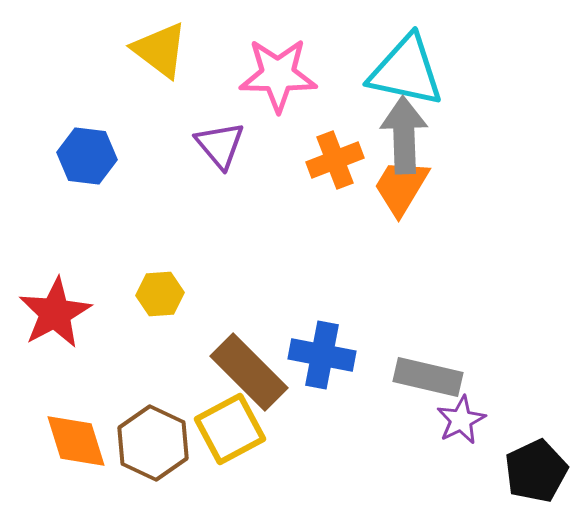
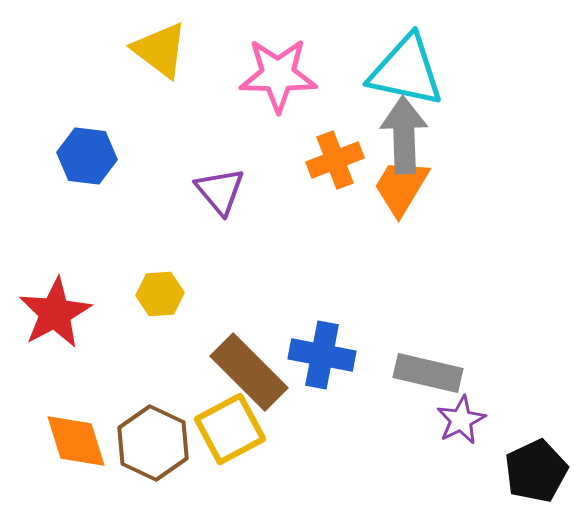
purple triangle: moved 46 px down
gray rectangle: moved 4 px up
